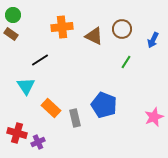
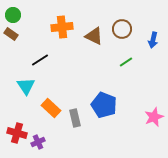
blue arrow: rotated 14 degrees counterclockwise
green line: rotated 24 degrees clockwise
